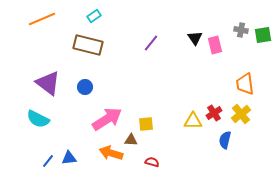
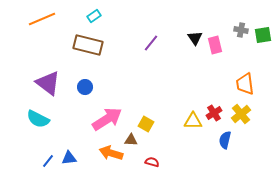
yellow square: rotated 35 degrees clockwise
